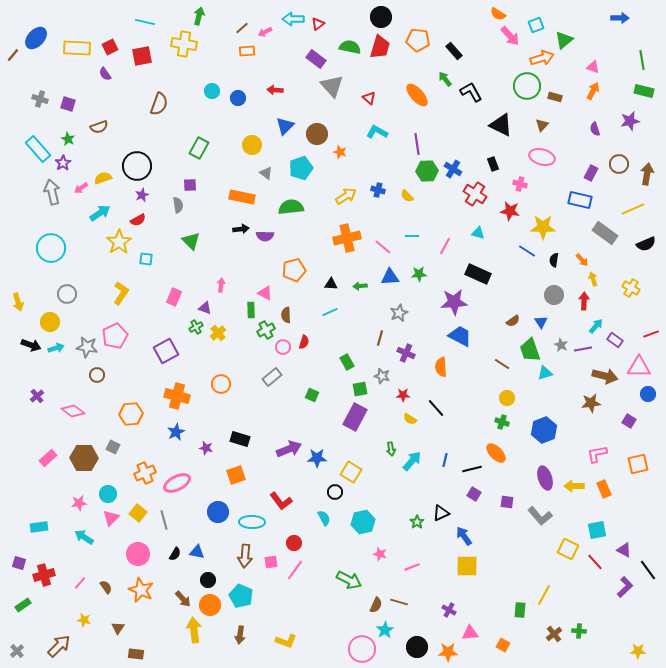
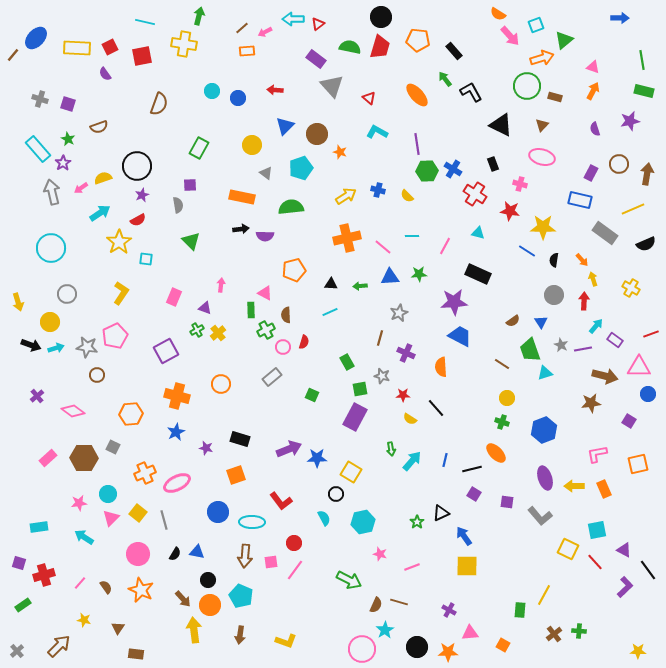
green cross at (196, 327): moved 1 px right, 3 px down
black circle at (335, 492): moved 1 px right, 2 px down
